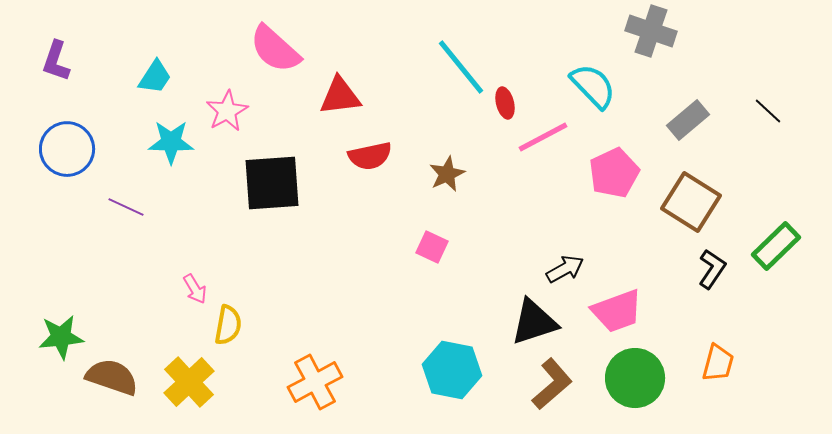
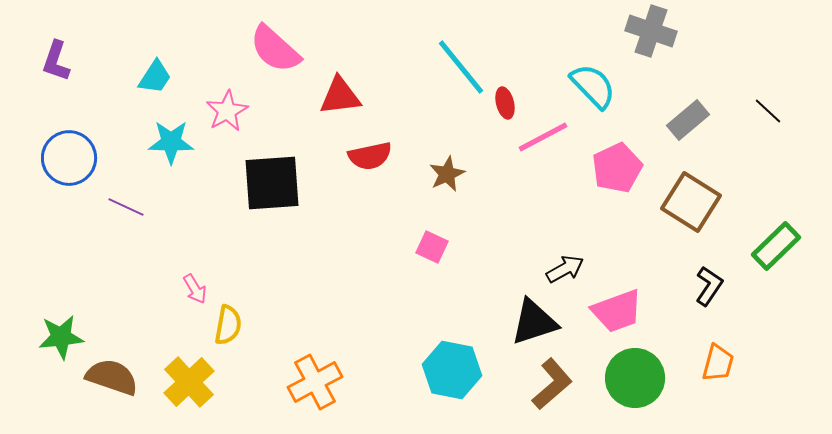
blue circle: moved 2 px right, 9 px down
pink pentagon: moved 3 px right, 5 px up
black L-shape: moved 3 px left, 17 px down
